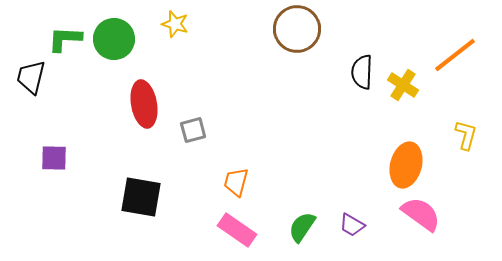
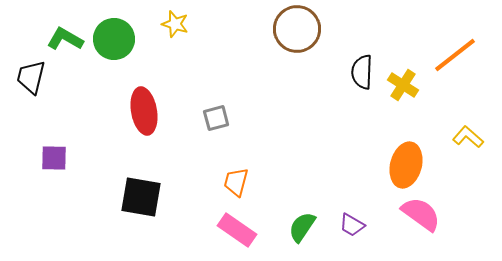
green L-shape: rotated 27 degrees clockwise
red ellipse: moved 7 px down
gray square: moved 23 px right, 12 px up
yellow L-shape: moved 2 px right, 2 px down; rotated 64 degrees counterclockwise
